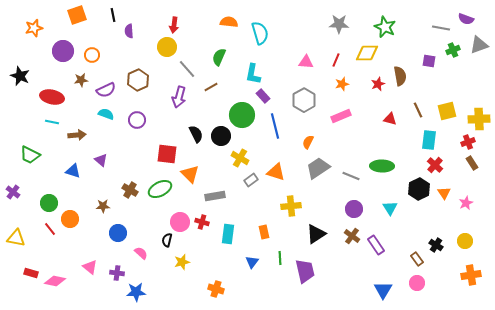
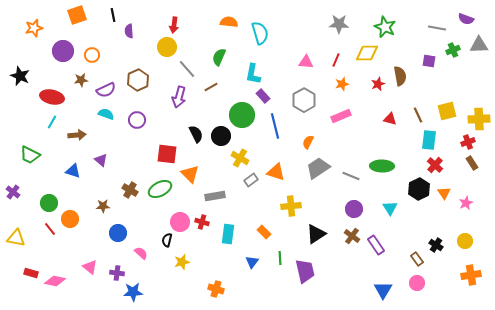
gray line at (441, 28): moved 4 px left
gray triangle at (479, 45): rotated 18 degrees clockwise
brown line at (418, 110): moved 5 px down
cyan line at (52, 122): rotated 72 degrees counterclockwise
orange rectangle at (264, 232): rotated 32 degrees counterclockwise
blue star at (136, 292): moved 3 px left
